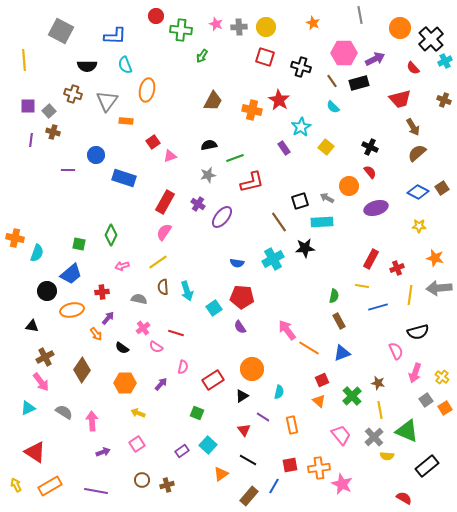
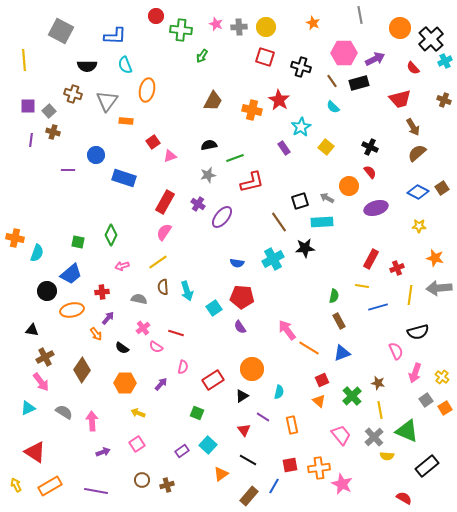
green square at (79, 244): moved 1 px left, 2 px up
black triangle at (32, 326): moved 4 px down
